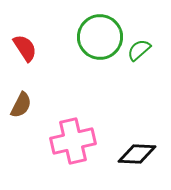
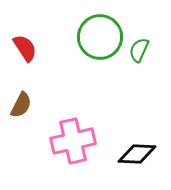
green semicircle: rotated 25 degrees counterclockwise
